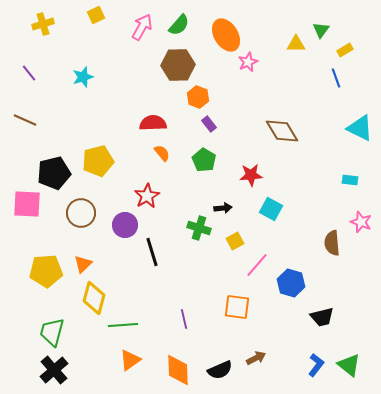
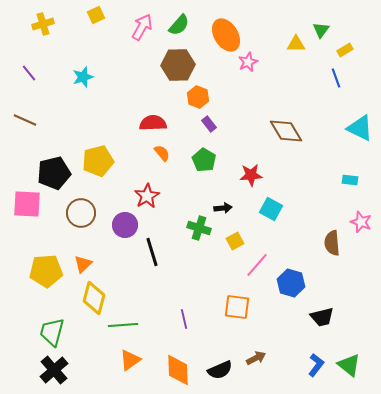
brown diamond at (282, 131): moved 4 px right
